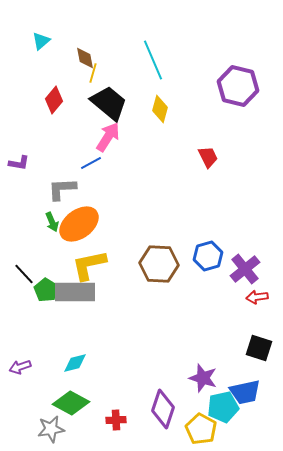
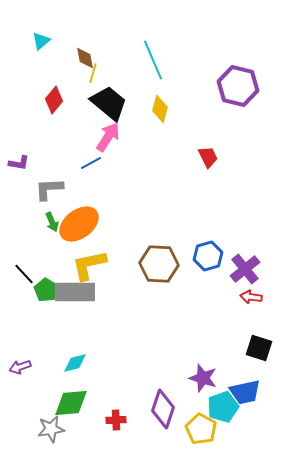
gray L-shape: moved 13 px left
red arrow: moved 6 px left; rotated 15 degrees clockwise
green diamond: rotated 33 degrees counterclockwise
cyan pentagon: rotated 8 degrees counterclockwise
